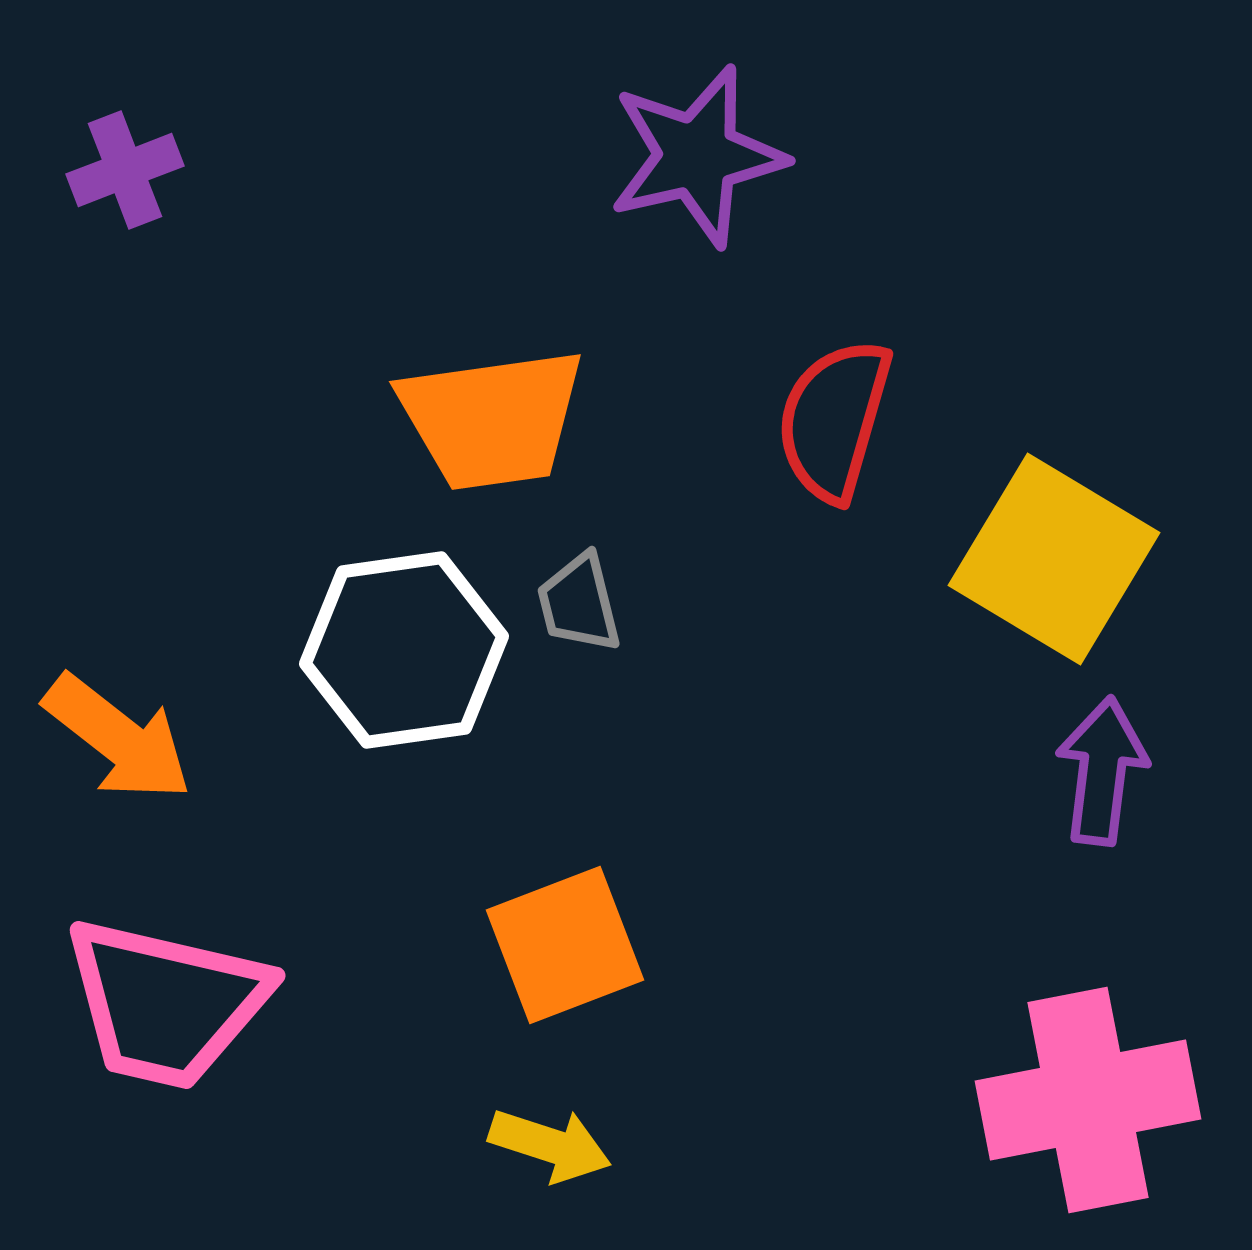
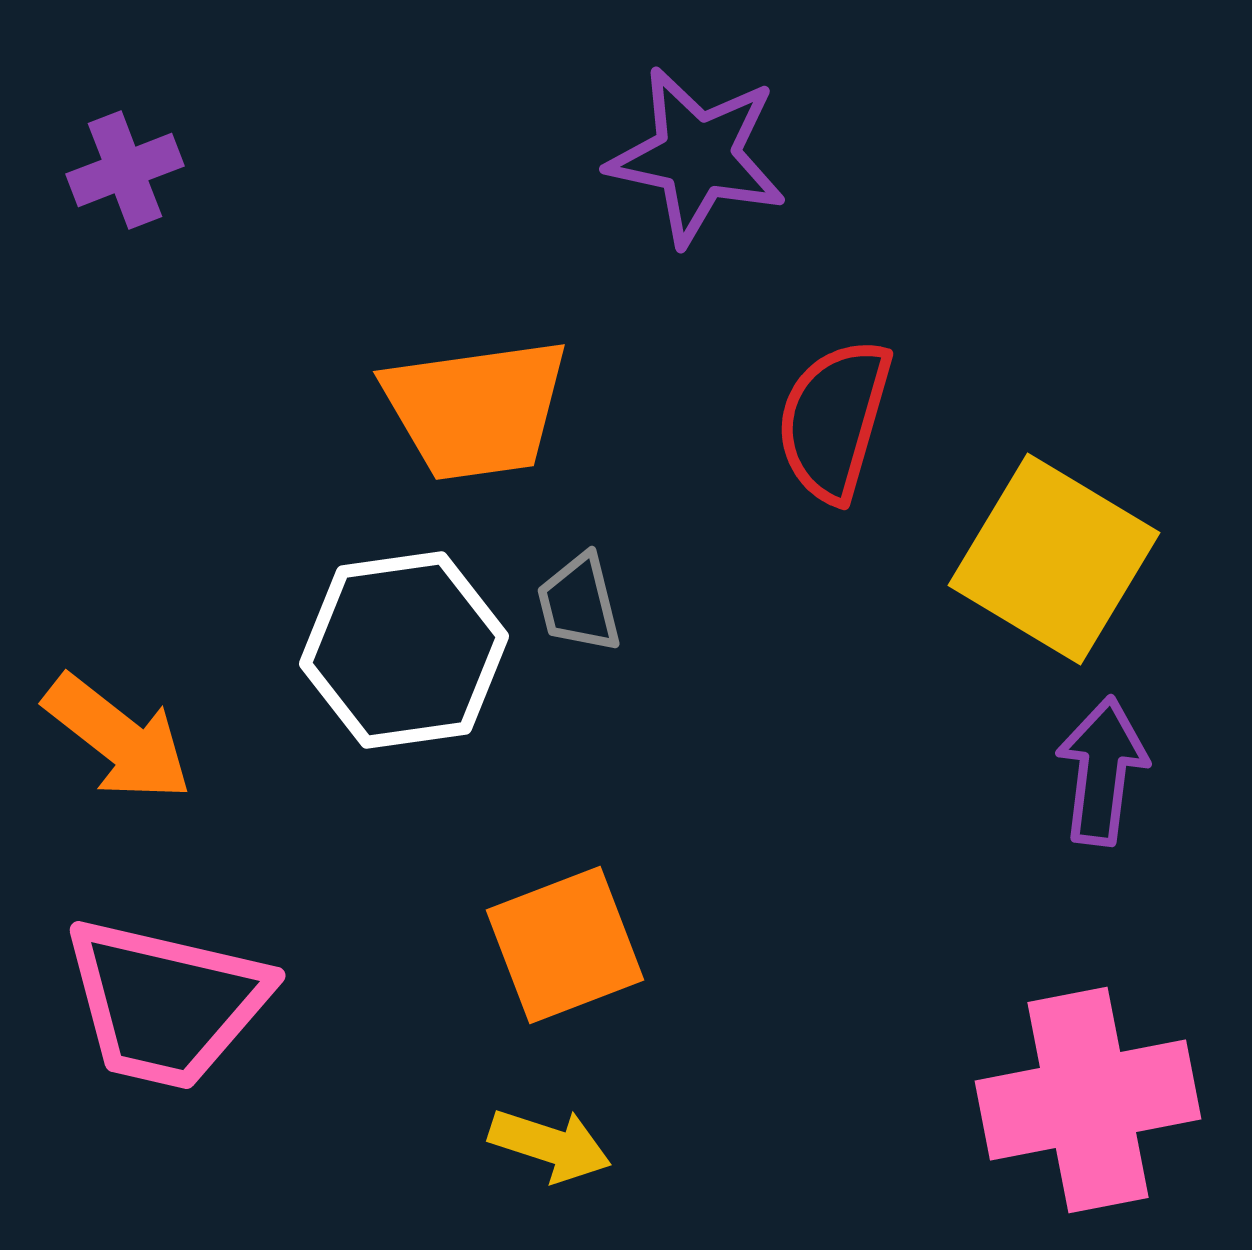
purple star: rotated 25 degrees clockwise
orange trapezoid: moved 16 px left, 10 px up
